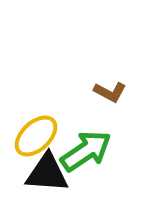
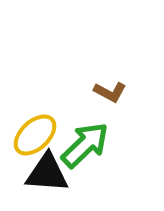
yellow ellipse: moved 1 px left, 1 px up
green arrow: moved 1 px left, 6 px up; rotated 10 degrees counterclockwise
